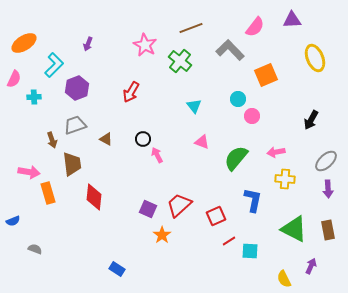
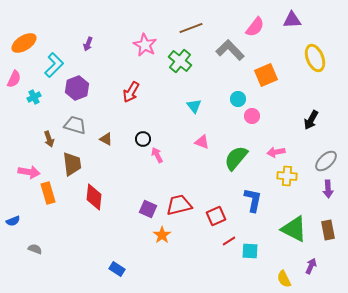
cyan cross at (34, 97): rotated 24 degrees counterclockwise
gray trapezoid at (75, 125): rotated 35 degrees clockwise
brown arrow at (52, 140): moved 3 px left, 1 px up
yellow cross at (285, 179): moved 2 px right, 3 px up
red trapezoid at (179, 205): rotated 28 degrees clockwise
